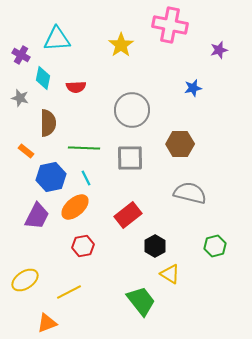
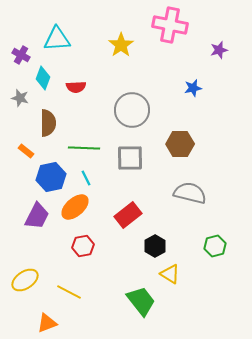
cyan diamond: rotated 10 degrees clockwise
yellow line: rotated 55 degrees clockwise
